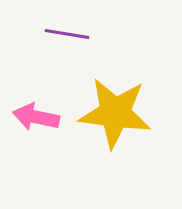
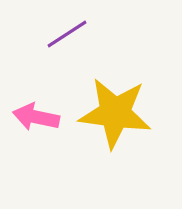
purple line: rotated 42 degrees counterclockwise
